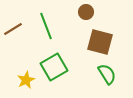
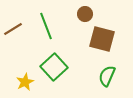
brown circle: moved 1 px left, 2 px down
brown square: moved 2 px right, 3 px up
green square: rotated 12 degrees counterclockwise
green semicircle: moved 2 px down; rotated 125 degrees counterclockwise
yellow star: moved 1 px left, 2 px down
